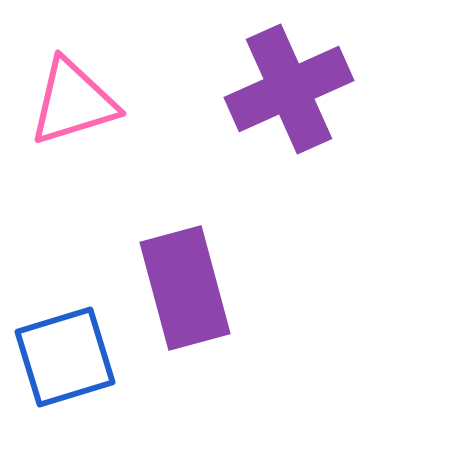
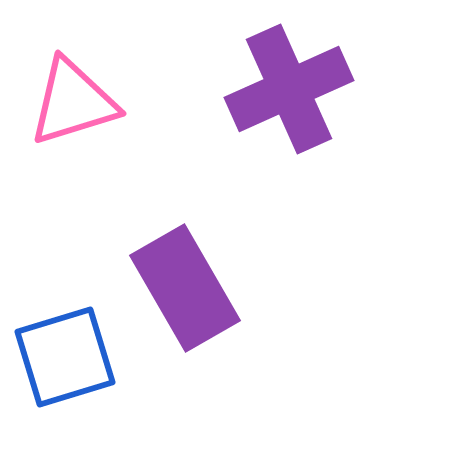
purple rectangle: rotated 15 degrees counterclockwise
